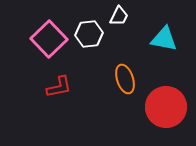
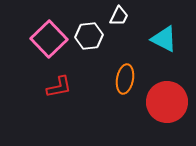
white hexagon: moved 2 px down
cyan triangle: rotated 16 degrees clockwise
orange ellipse: rotated 28 degrees clockwise
red circle: moved 1 px right, 5 px up
